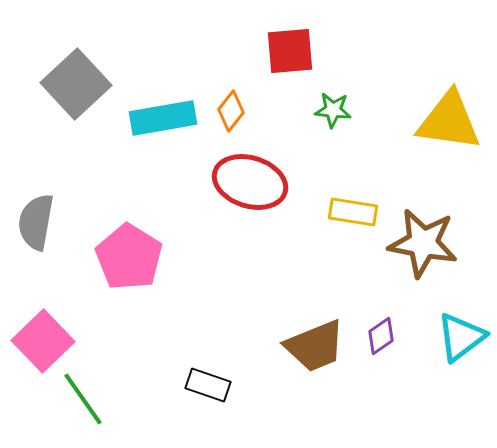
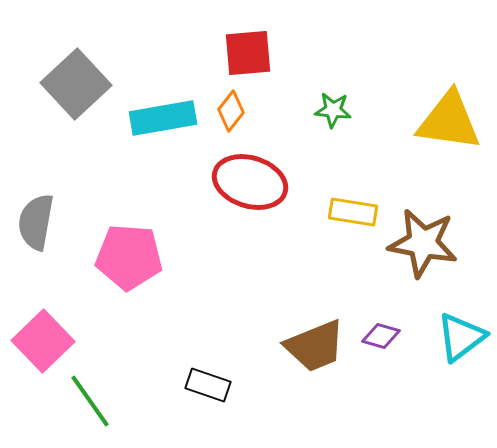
red square: moved 42 px left, 2 px down
pink pentagon: rotated 28 degrees counterclockwise
purple diamond: rotated 51 degrees clockwise
green line: moved 7 px right, 2 px down
